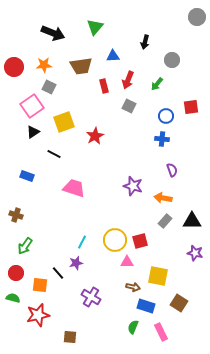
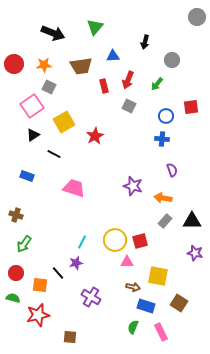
red circle at (14, 67): moved 3 px up
yellow square at (64, 122): rotated 10 degrees counterclockwise
black triangle at (33, 132): moved 3 px down
green arrow at (25, 246): moved 1 px left, 2 px up
